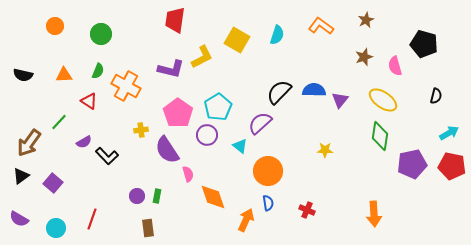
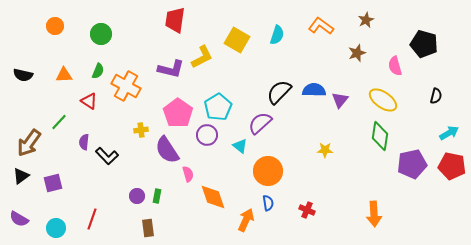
brown star at (364, 57): moved 7 px left, 4 px up
purple semicircle at (84, 142): rotated 126 degrees clockwise
purple square at (53, 183): rotated 36 degrees clockwise
